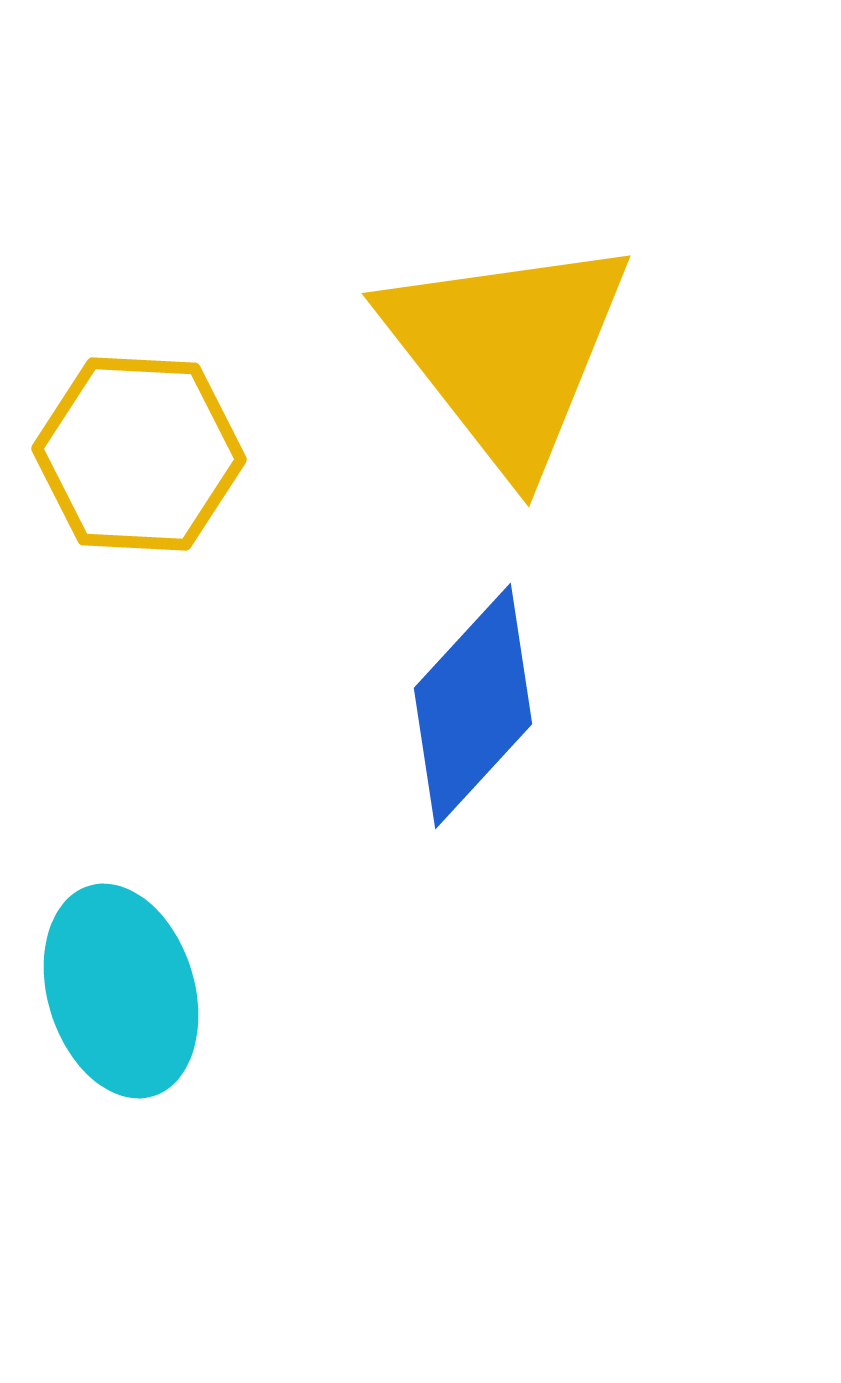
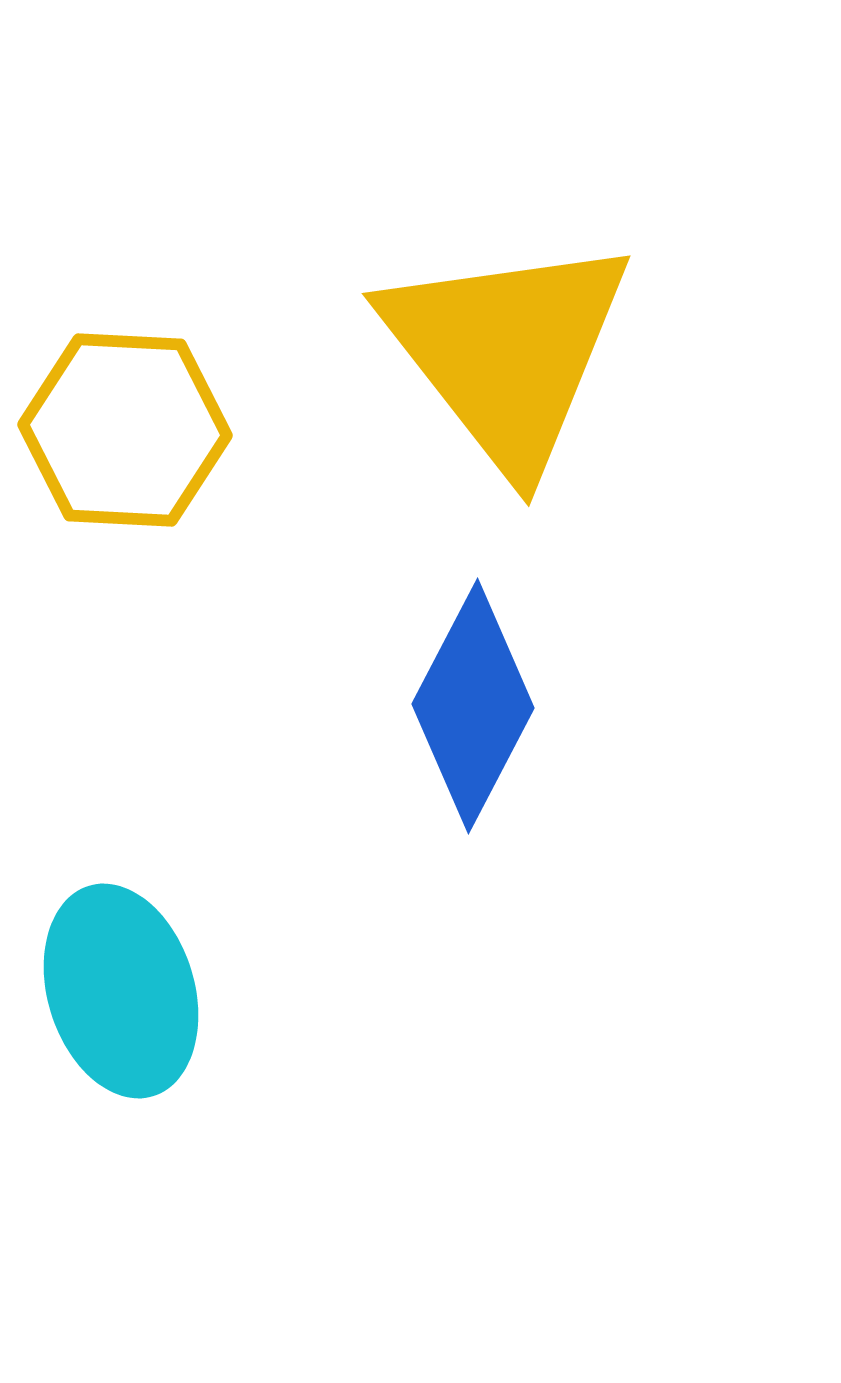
yellow hexagon: moved 14 px left, 24 px up
blue diamond: rotated 15 degrees counterclockwise
